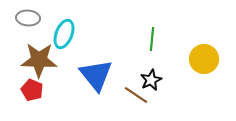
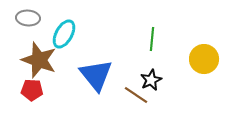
cyan ellipse: rotated 8 degrees clockwise
brown star: rotated 18 degrees clockwise
red pentagon: rotated 20 degrees counterclockwise
